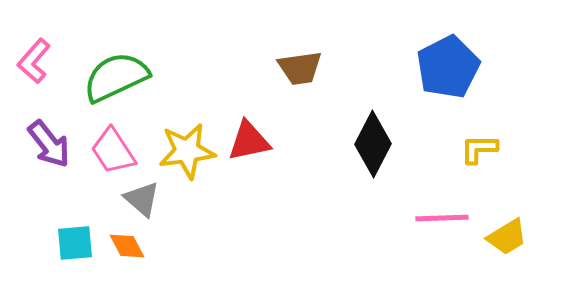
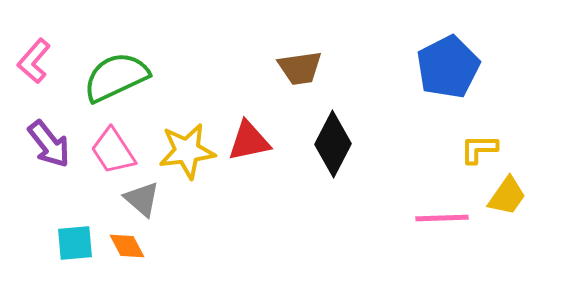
black diamond: moved 40 px left
yellow trapezoid: moved 41 px up; rotated 24 degrees counterclockwise
